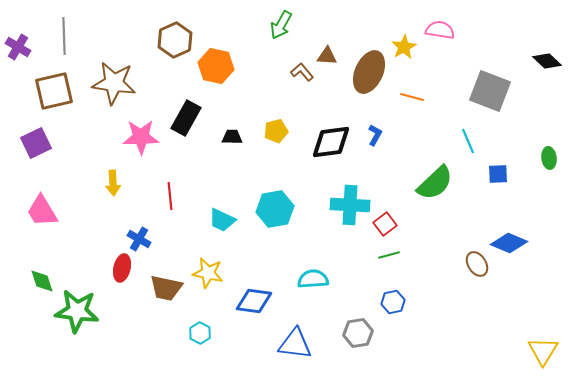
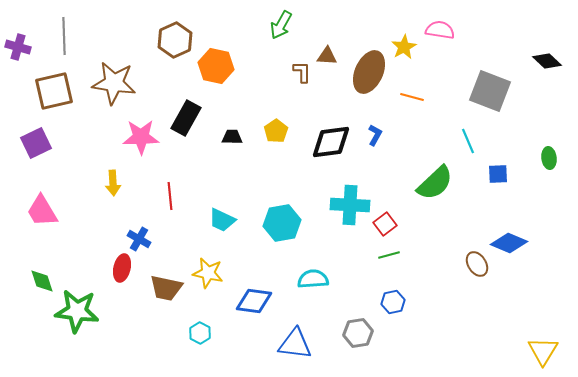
purple cross at (18, 47): rotated 15 degrees counterclockwise
brown L-shape at (302, 72): rotated 40 degrees clockwise
yellow pentagon at (276, 131): rotated 20 degrees counterclockwise
cyan hexagon at (275, 209): moved 7 px right, 14 px down
